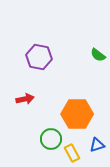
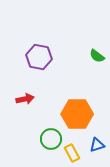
green semicircle: moved 1 px left, 1 px down
